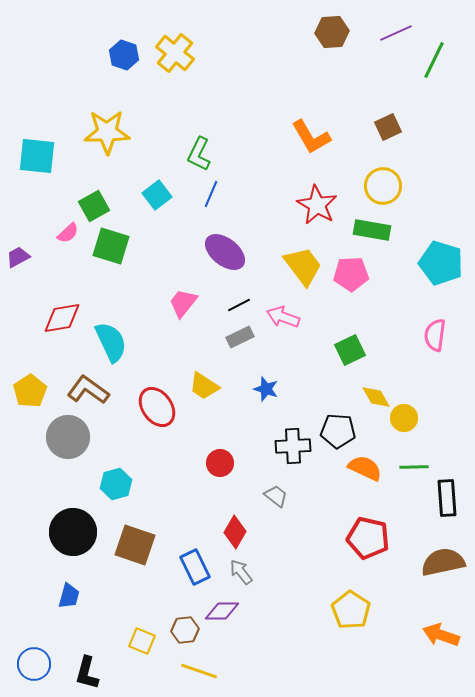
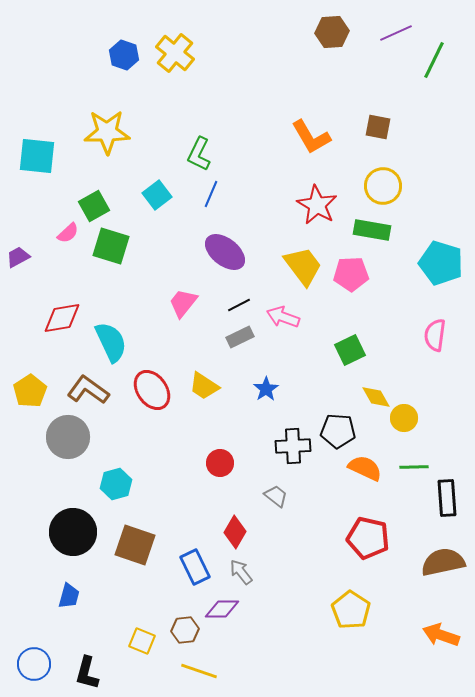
brown square at (388, 127): moved 10 px left; rotated 36 degrees clockwise
blue star at (266, 389): rotated 20 degrees clockwise
red ellipse at (157, 407): moved 5 px left, 17 px up
purple diamond at (222, 611): moved 2 px up
